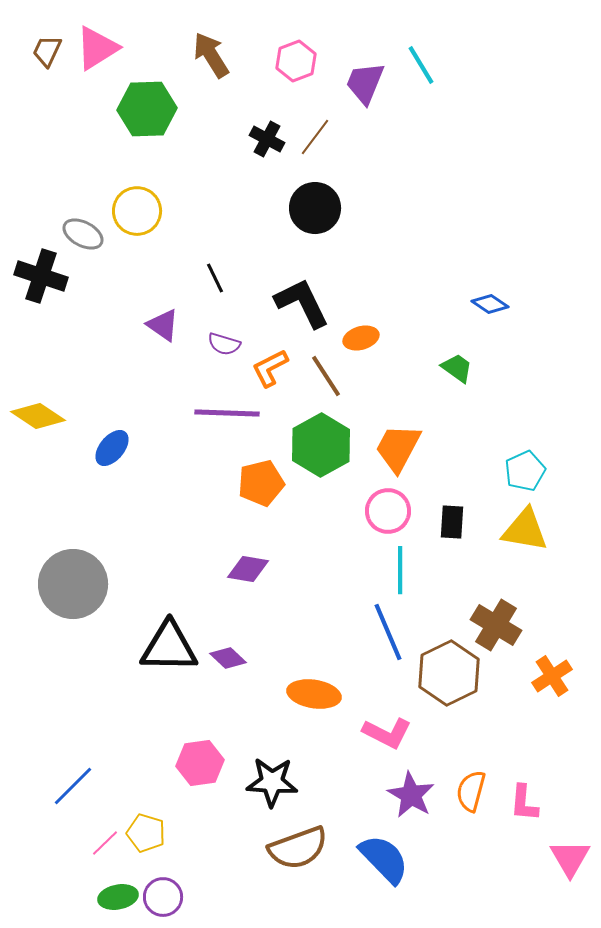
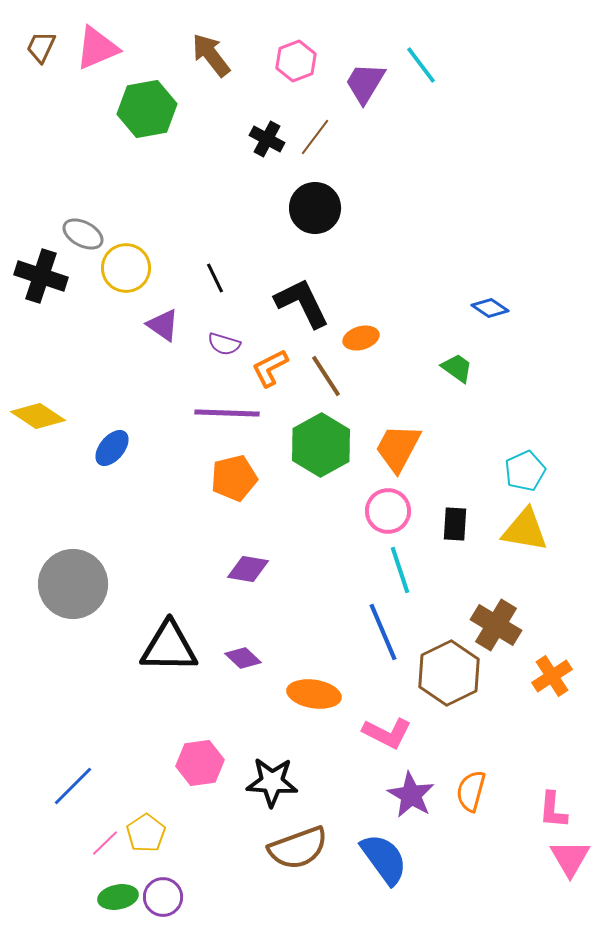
pink triangle at (97, 48): rotated 9 degrees clockwise
brown trapezoid at (47, 51): moved 6 px left, 4 px up
brown arrow at (211, 55): rotated 6 degrees counterclockwise
cyan line at (421, 65): rotated 6 degrees counterclockwise
purple trapezoid at (365, 83): rotated 9 degrees clockwise
green hexagon at (147, 109): rotated 8 degrees counterclockwise
yellow circle at (137, 211): moved 11 px left, 57 px down
blue diamond at (490, 304): moved 4 px down
orange pentagon at (261, 483): moved 27 px left, 5 px up
black rectangle at (452, 522): moved 3 px right, 2 px down
cyan line at (400, 570): rotated 18 degrees counterclockwise
blue line at (388, 632): moved 5 px left
purple diamond at (228, 658): moved 15 px right
pink L-shape at (524, 803): moved 29 px right, 7 px down
yellow pentagon at (146, 833): rotated 21 degrees clockwise
blue semicircle at (384, 859): rotated 8 degrees clockwise
